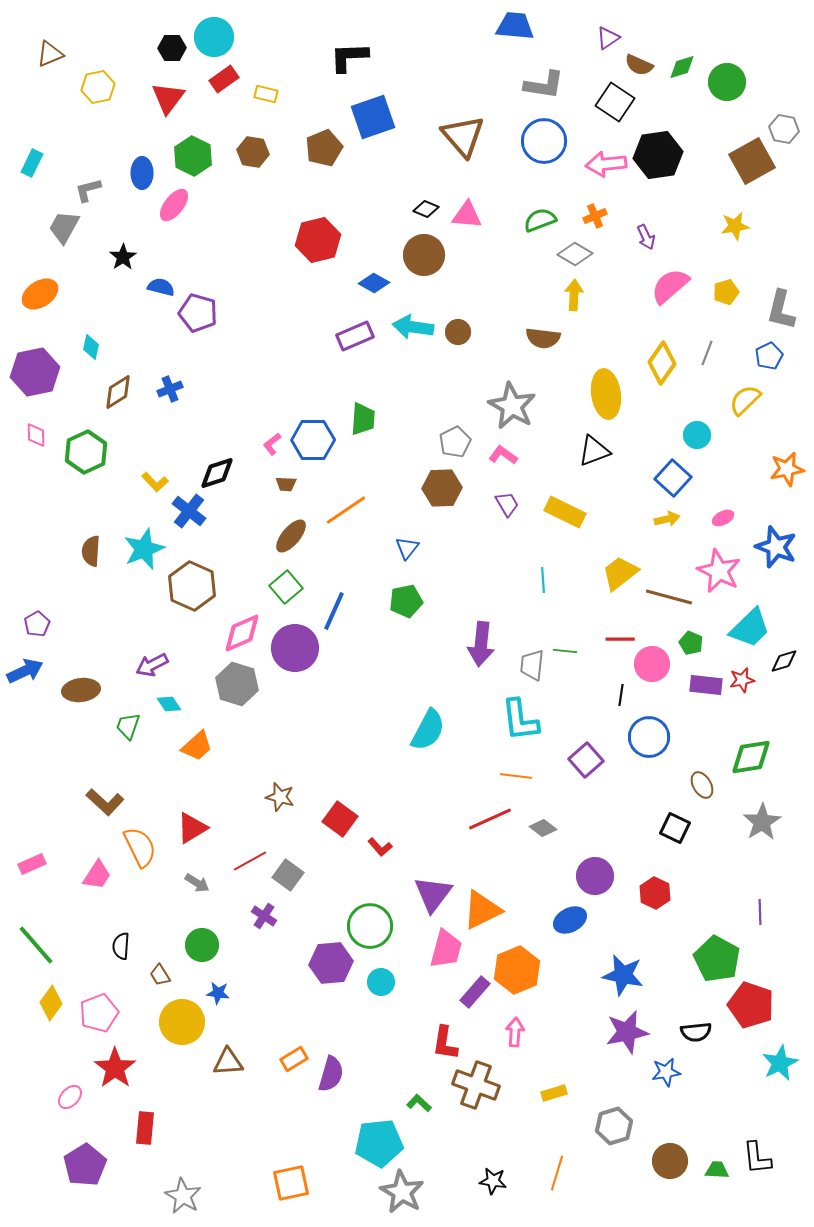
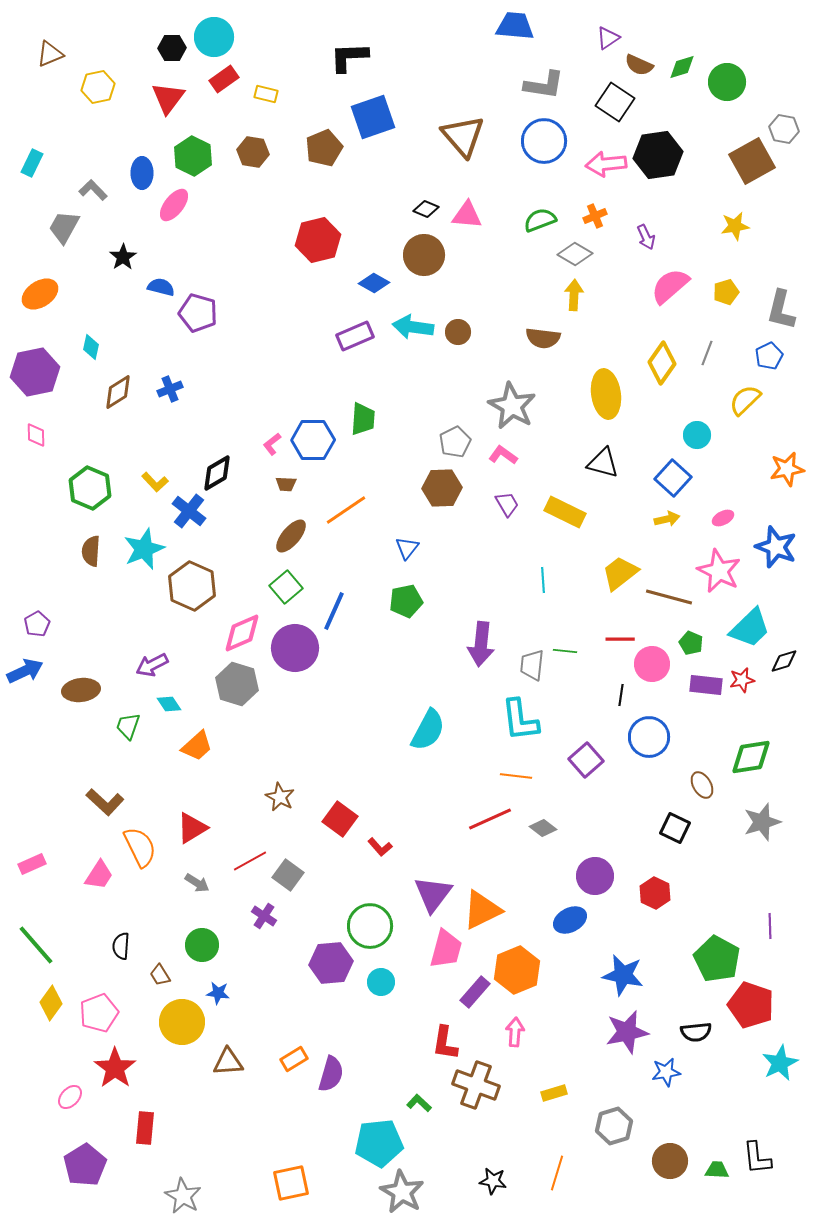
gray L-shape at (88, 190): moved 5 px right; rotated 60 degrees clockwise
black triangle at (594, 451): moved 9 px right, 12 px down; rotated 36 degrees clockwise
green hexagon at (86, 452): moved 4 px right, 36 px down; rotated 12 degrees counterclockwise
black diamond at (217, 473): rotated 12 degrees counterclockwise
brown star at (280, 797): rotated 12 degrees clockwise
gray star at (762, 822): rotated 15 degrees clockwise
pink trapezoid at (97, 875): moved 2 px right
purple line at (760, 912): moved 10 px right, 14 px down
